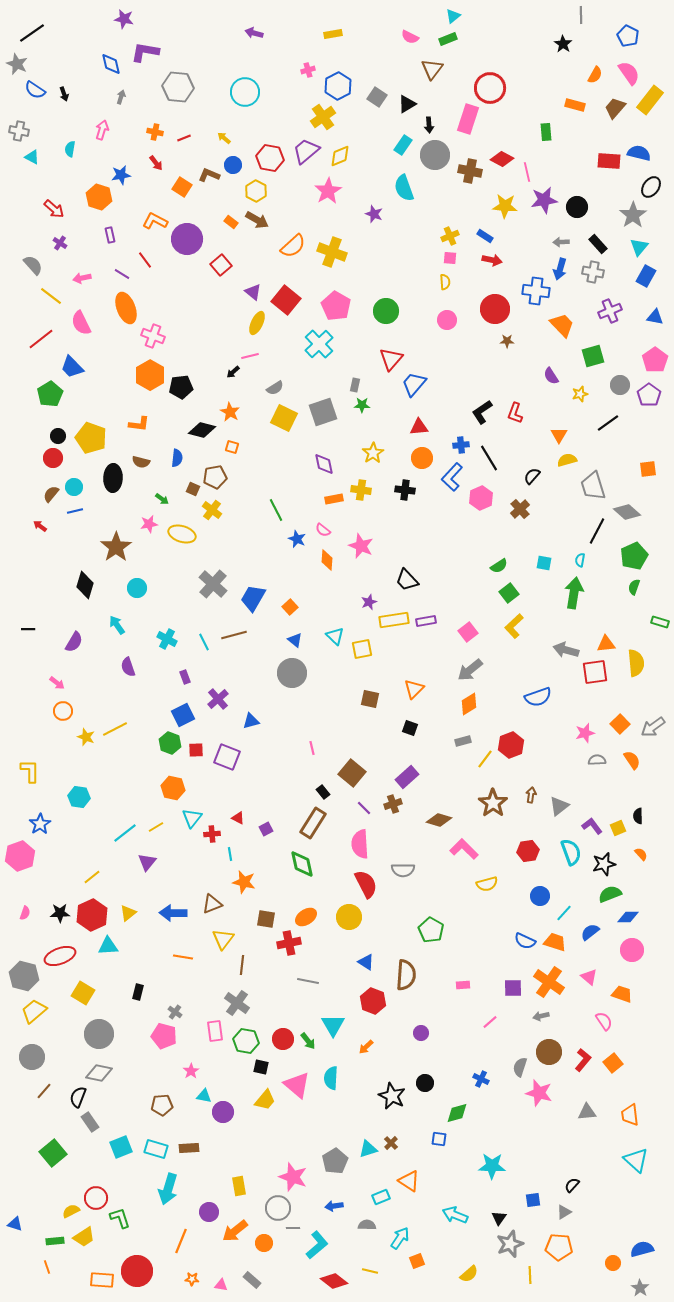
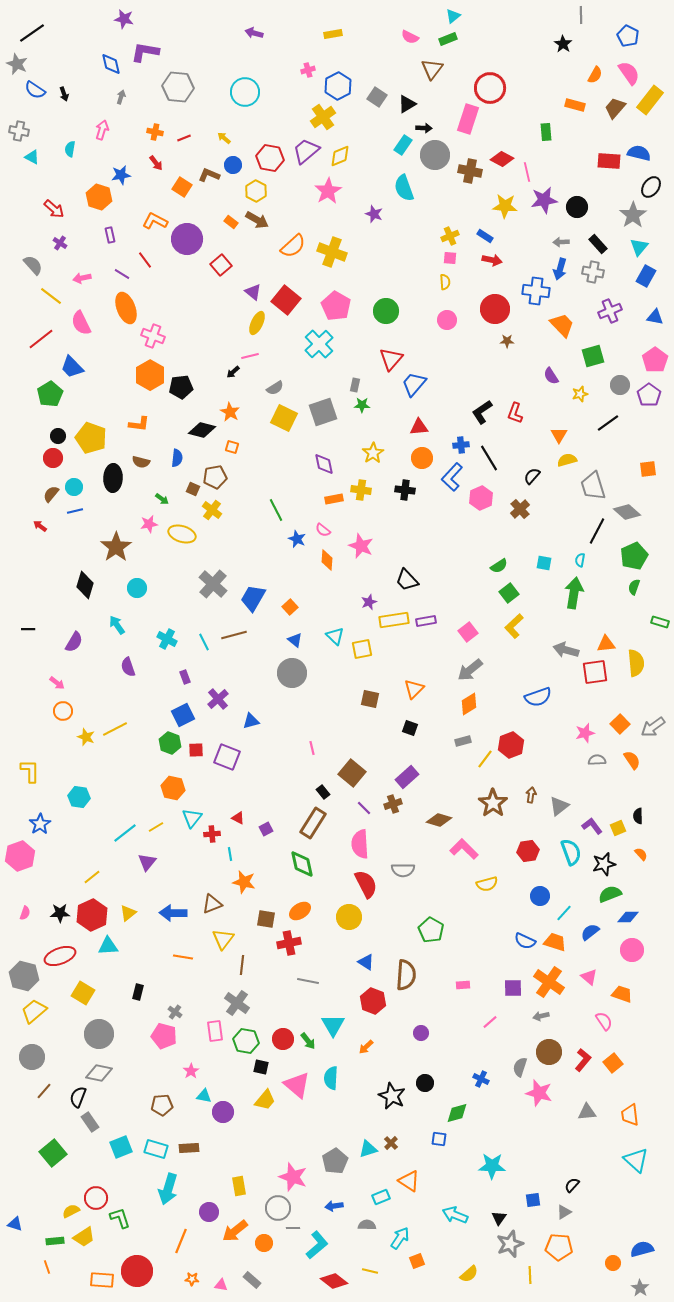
black arrow at (429, 125): moved 5 px left, 3 px down; rotated 84 degrees counterclockwise
orange ellipse at (306, 917): moved 6 px left, 6 px up
